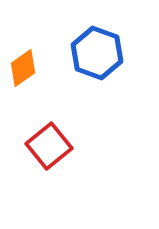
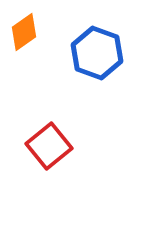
orange diamond: moved 1 px right, 36 px up
